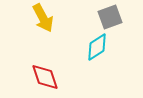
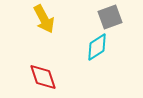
yellow arrow: moved 1 px right, 1 px down
red diamond: moved 2 px left
